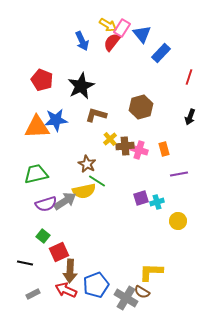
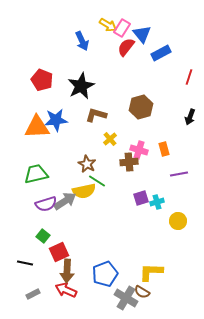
red semicircle: moved 14 px right, 5 px down
blue rectangle: rotated 18 degrees clockwise
brown cross: moved 4 px right, 16 px down
brown arrow: moved 3 px left
blue pentagon: moved 9 px right, 11 px up
